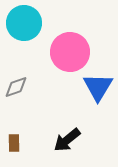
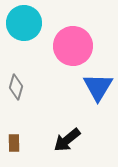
pink circle: moved 3 px right, 6 px up
gray diamond: rotated 55 degrees counterclockwise
